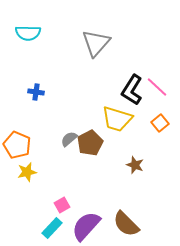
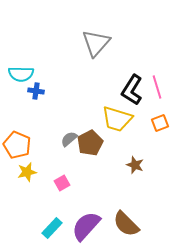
cyan semicircle: moved 7 px left, 41 px down
pink line: rotated 30 degrees clockwise
blue cross: moved 1 px up
orange square: rotated 18 degrees clockwise
pink square: moved 22 px up
